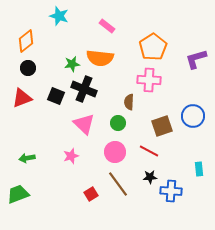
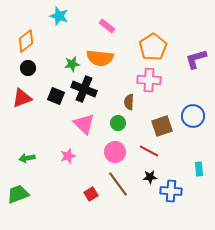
pink star: moved 3 px left
